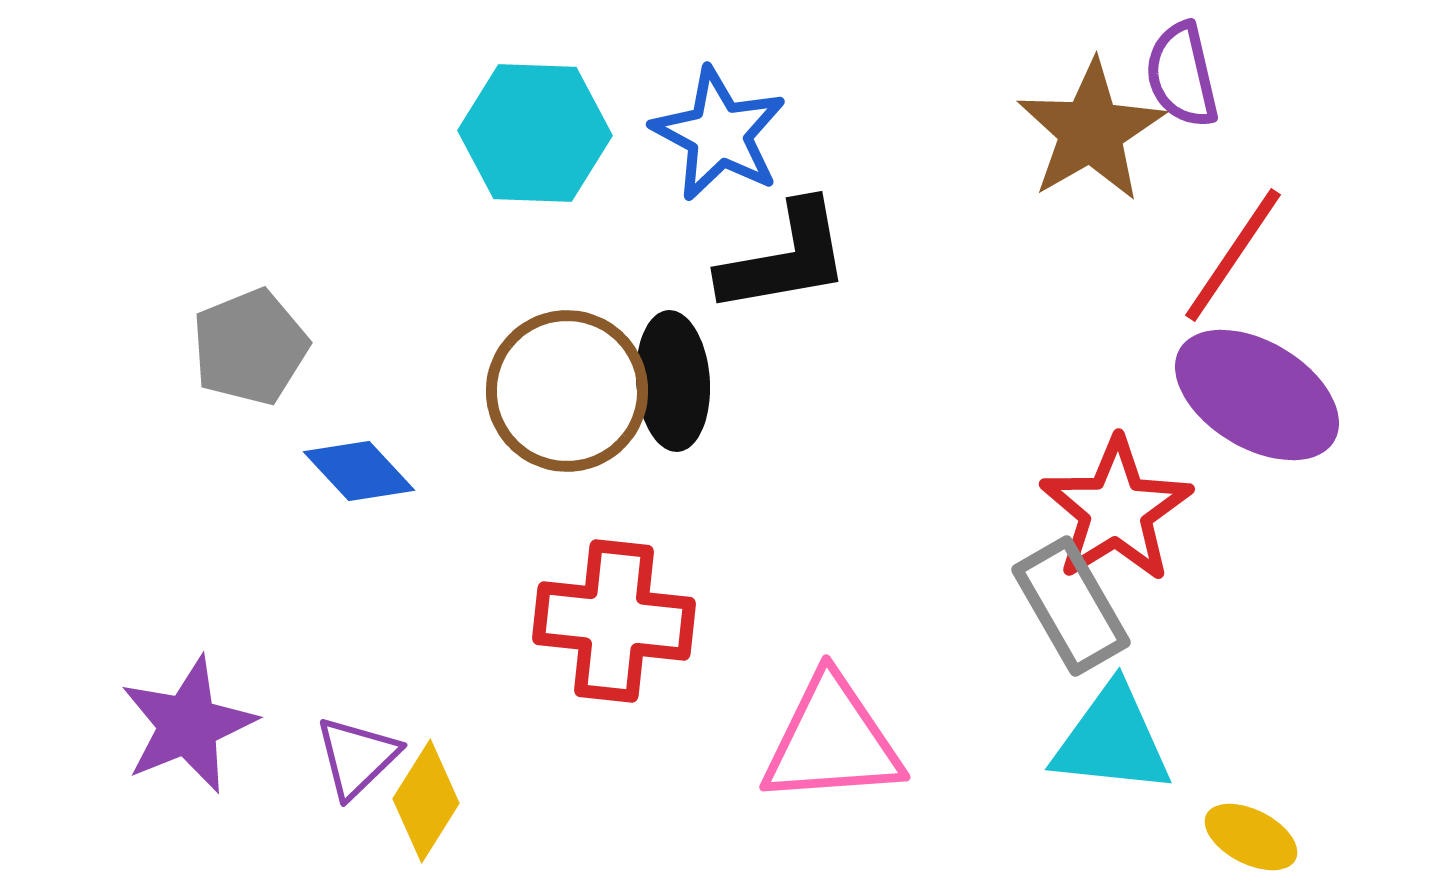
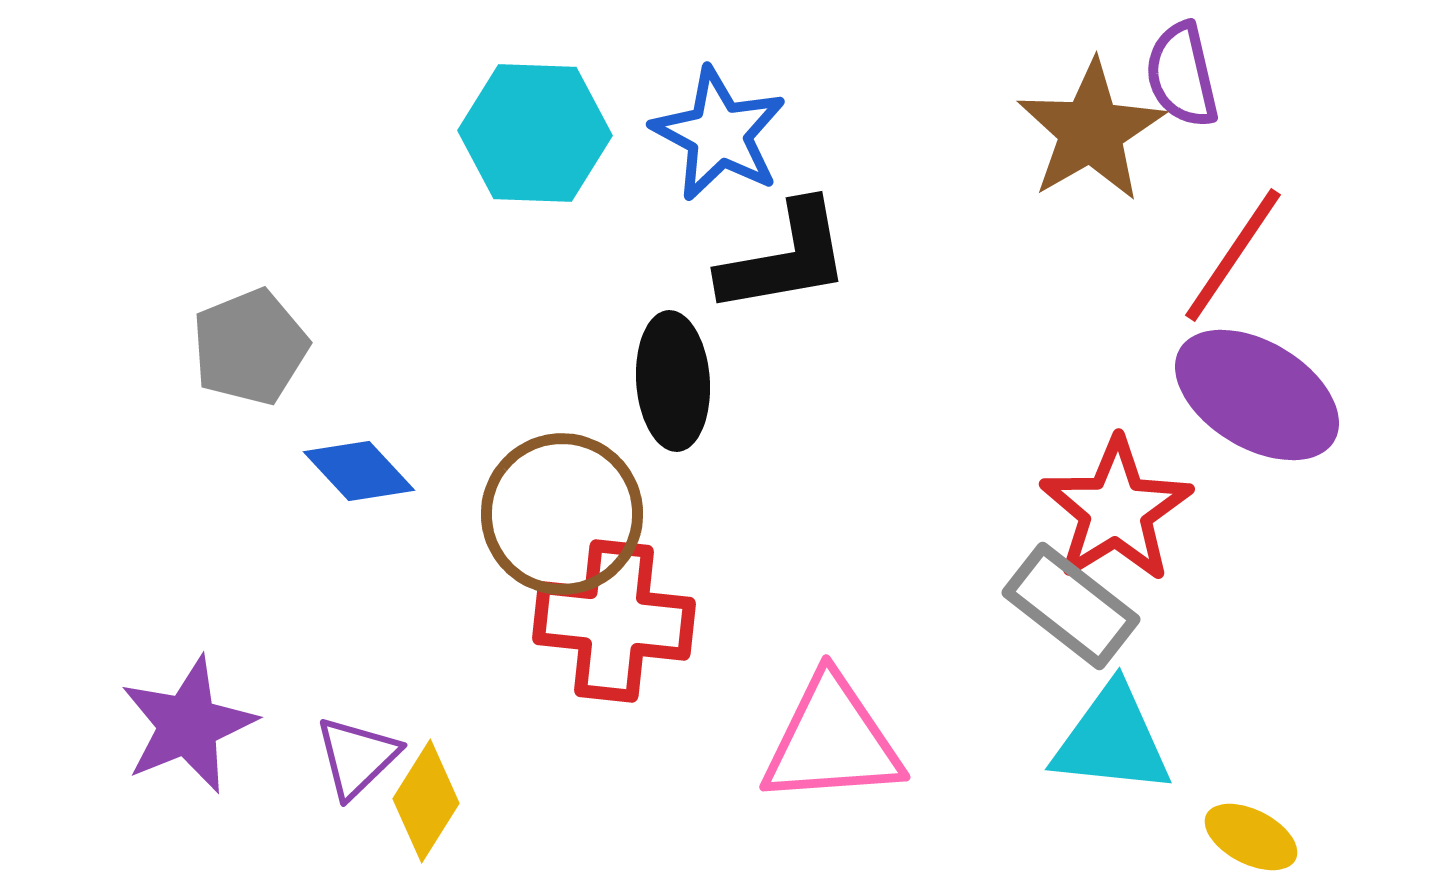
brown circle: moved 5 px left, 123 px down
gray rectangle: rotated 22 degrees counterclockwise
